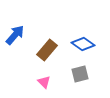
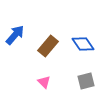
blue diamond: rotated 20 degrees clockwise
brown rectangle: moved 1 px right, 4 px up
gray square: moved 6 px right, 7 px down
